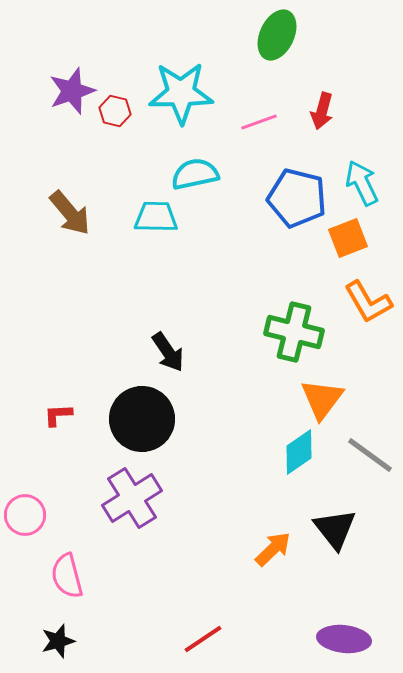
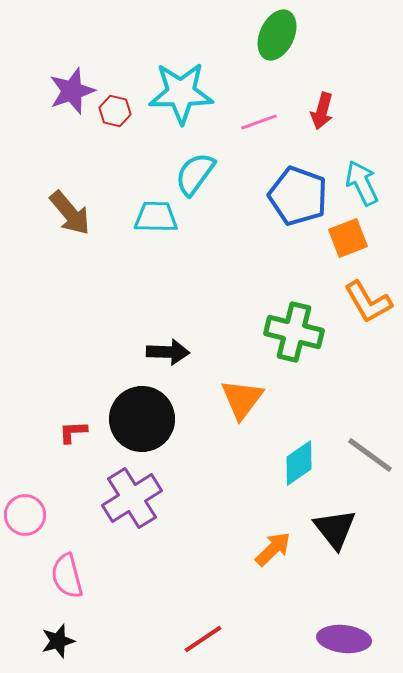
cyan semicircle: rotated 42 degrees counterclockwise
blue pentagon: moved 1 px right, 2 px up; rotated 6 degrees clockwise
black arrow: rotated 54 degrees counterclockwise
orange triangle: moved 80 px left
red L-shape: moved 15 px right, 17 px down
cyan diamond: moved 11 px down
